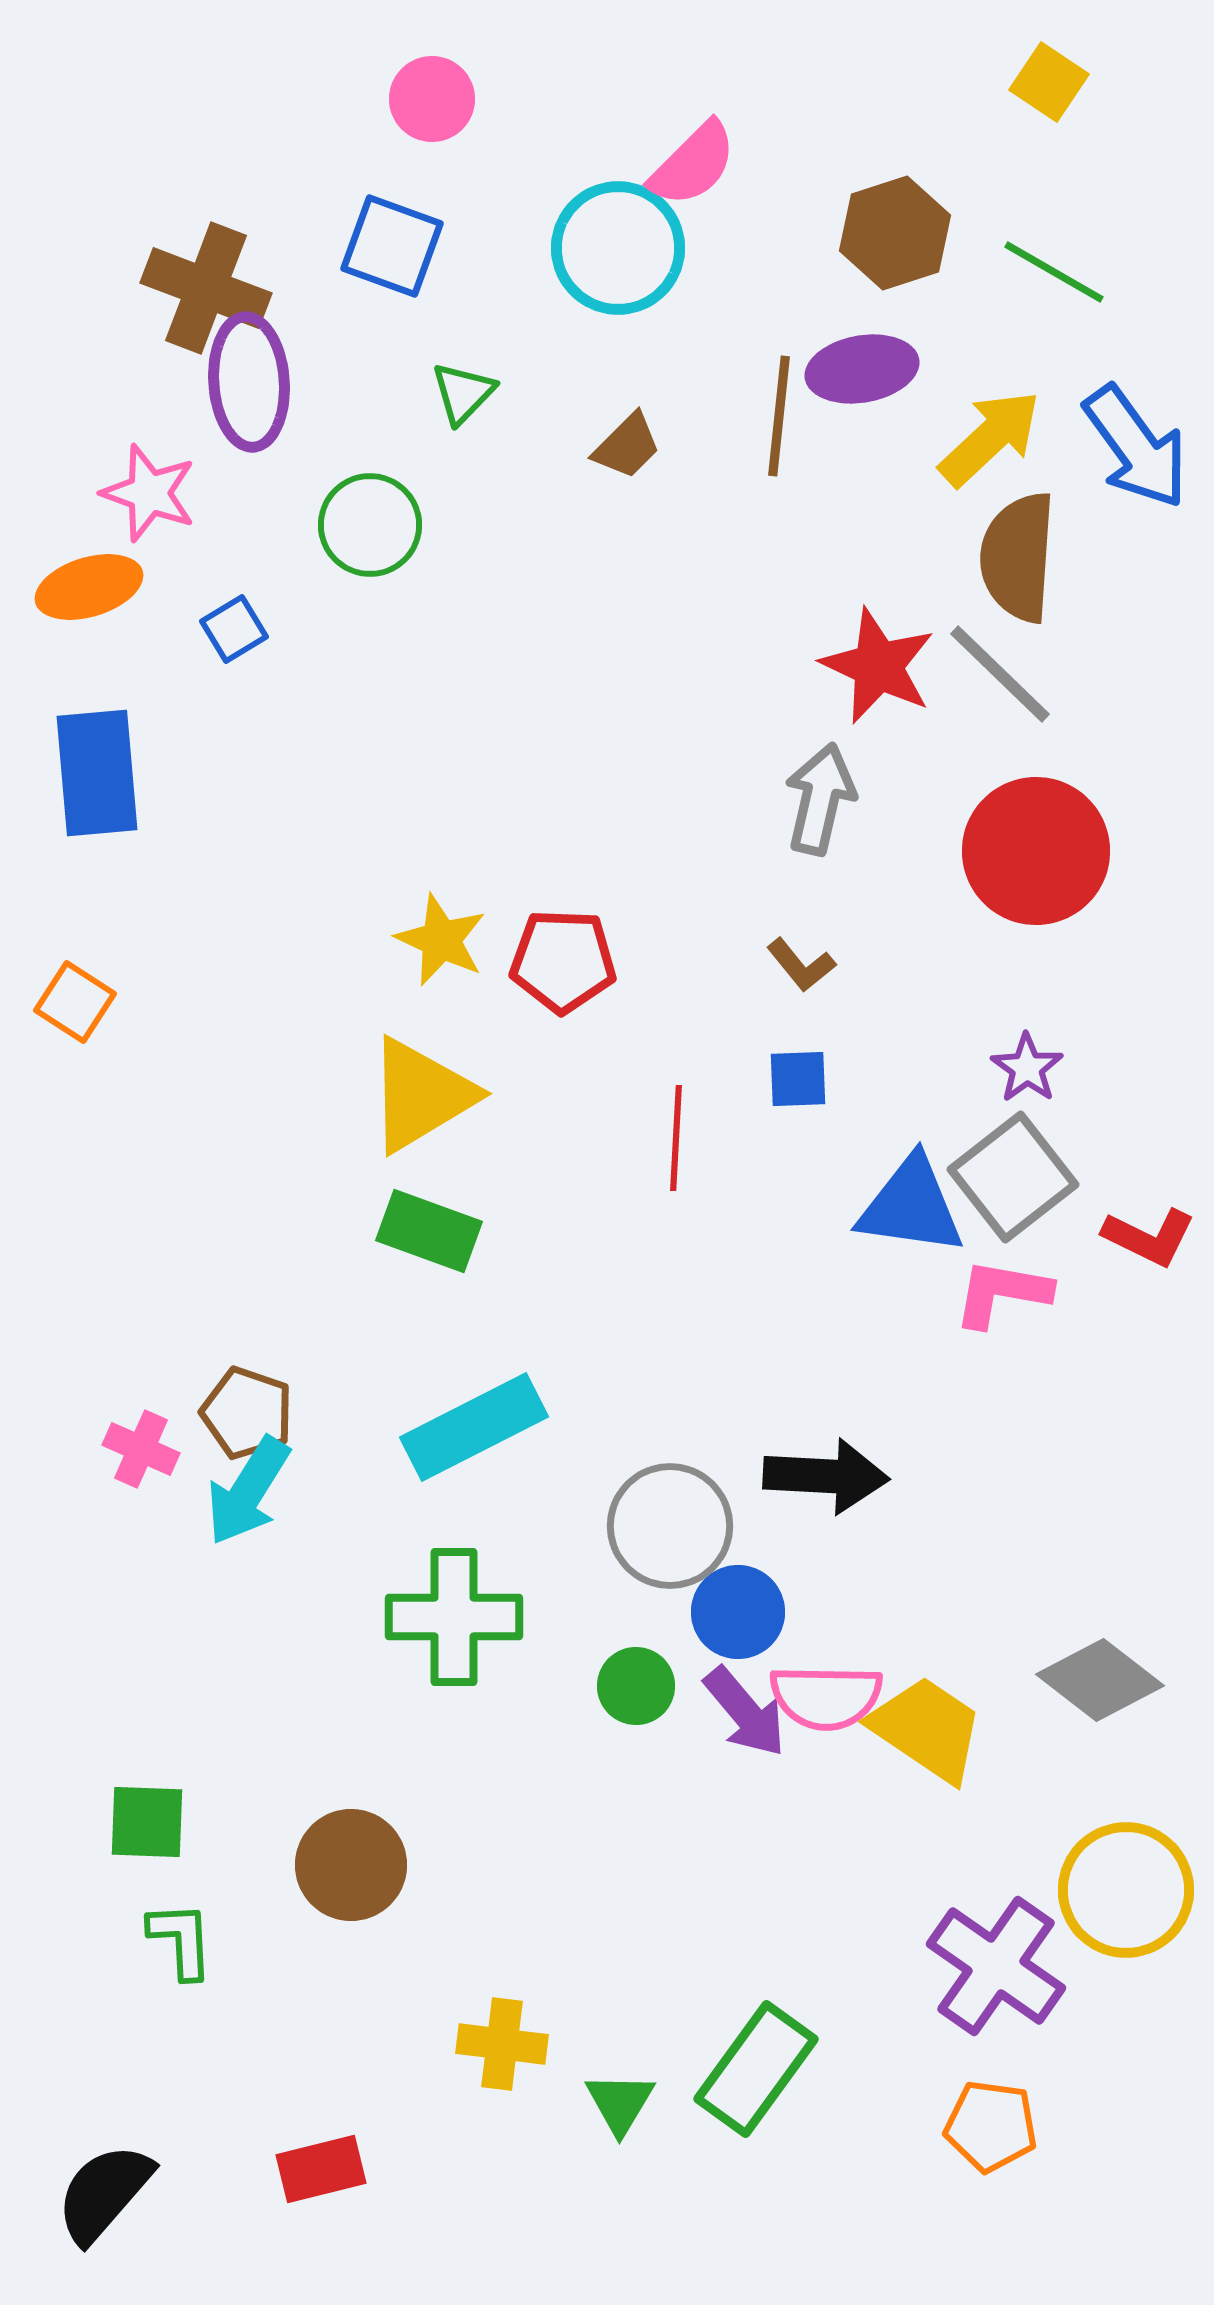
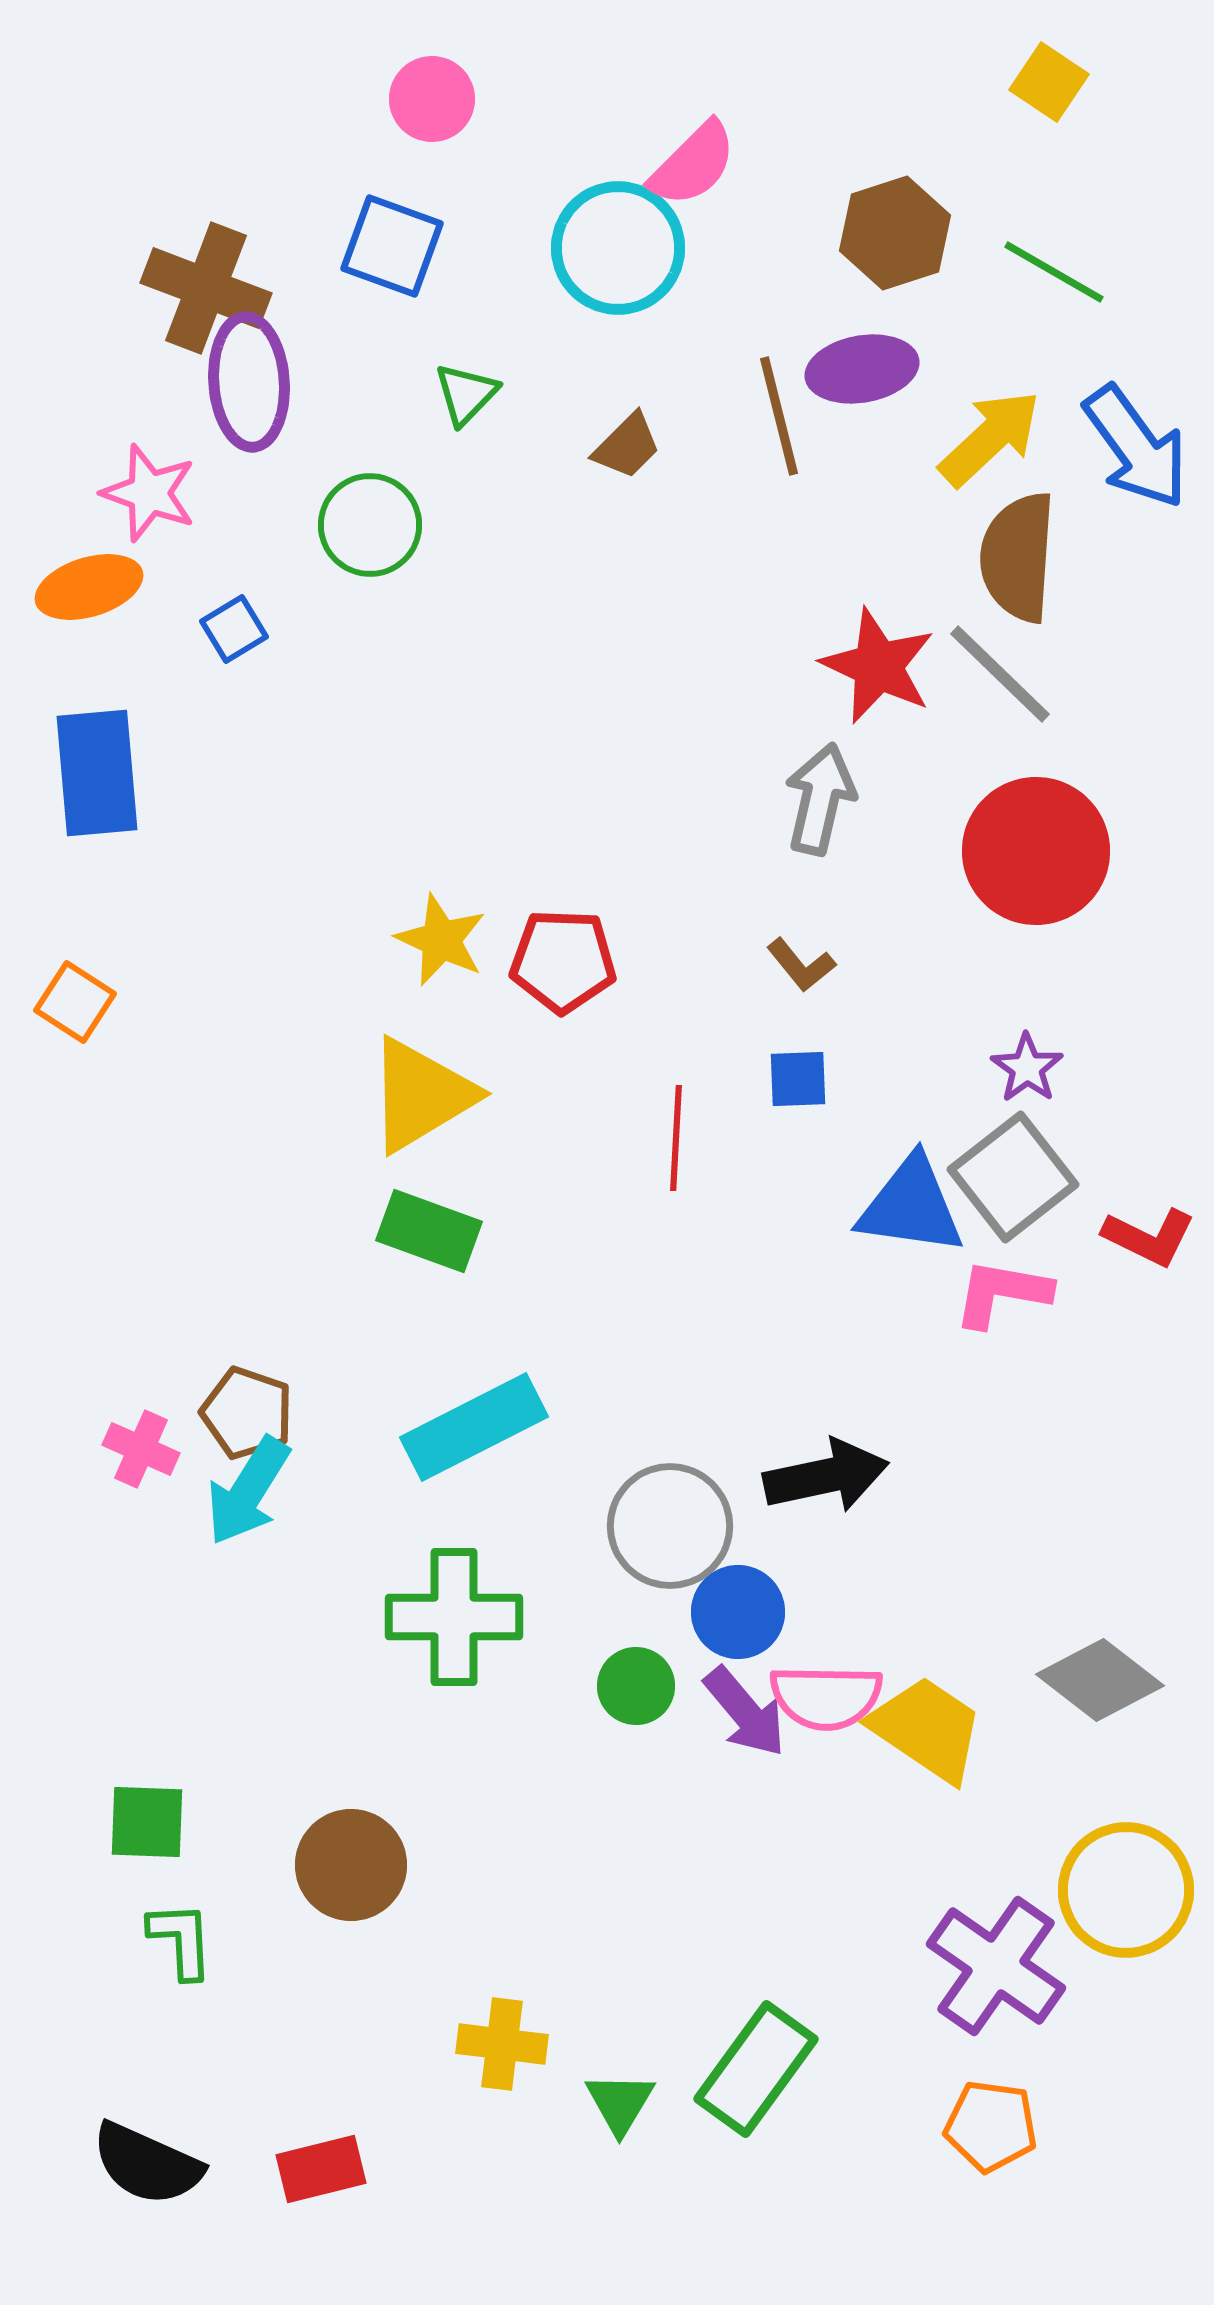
green triangle at (463, 393): moved 3 px right, 1 px down
brown line at (779, 416): rotated 20 degrees counterclockwise
black arrow at (826, 1476): rotated 15 degrees counterclockwise
black semicircle at (104, 2193): moved 43 px right, 29 px up; rotated 107 degrees counterclockwise
